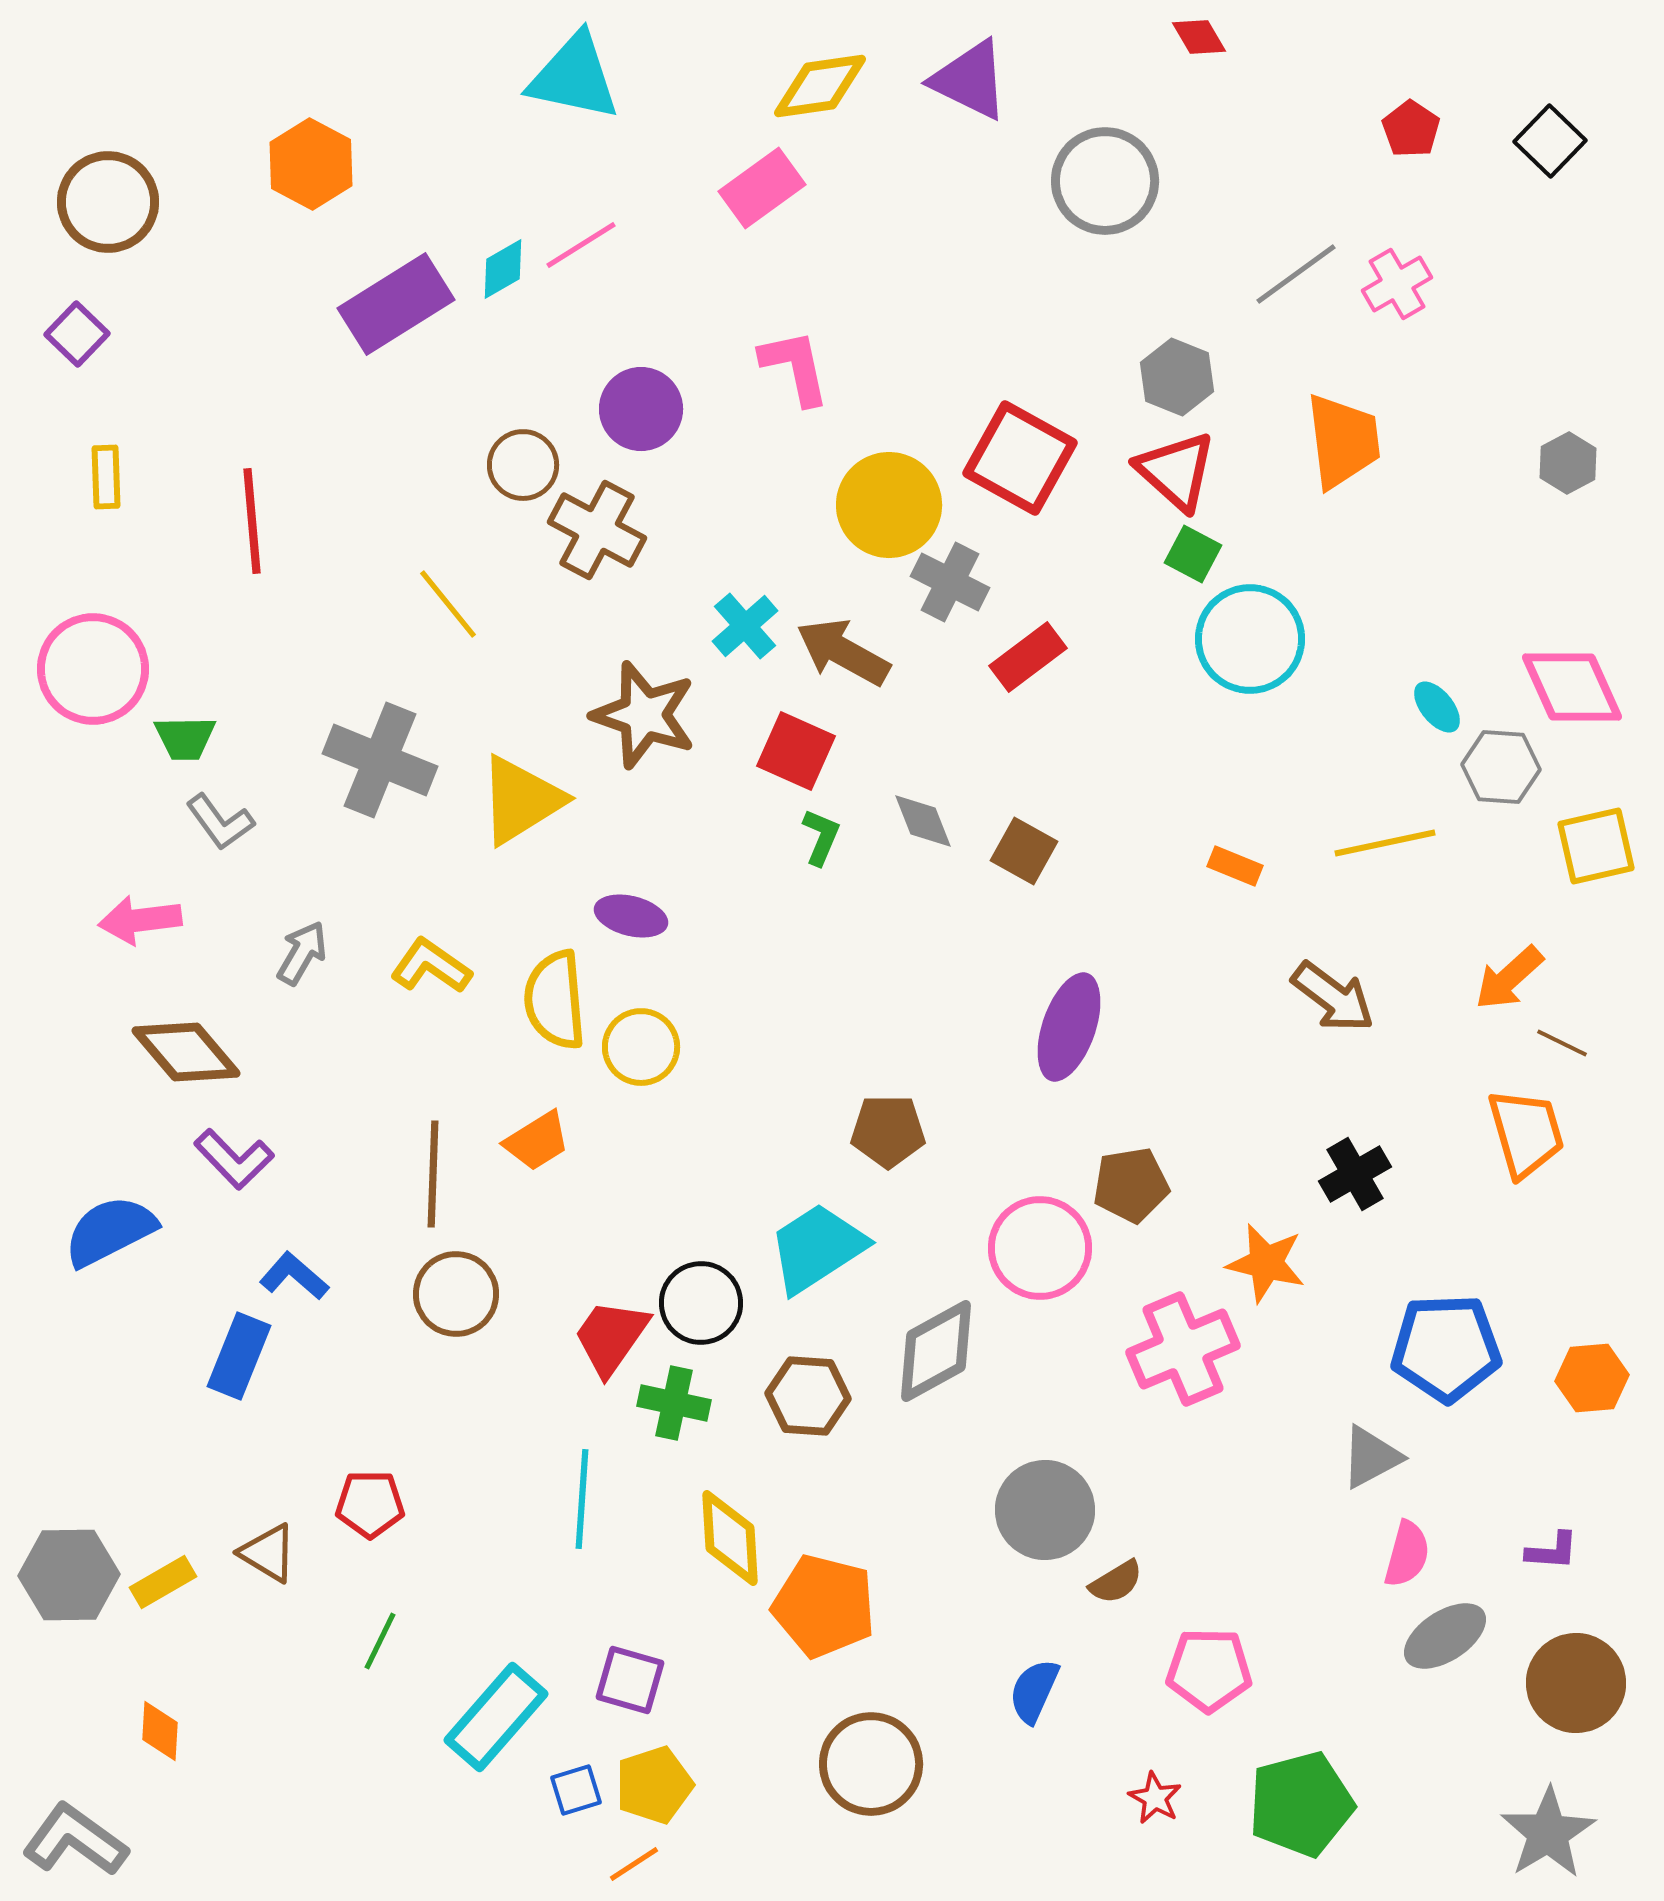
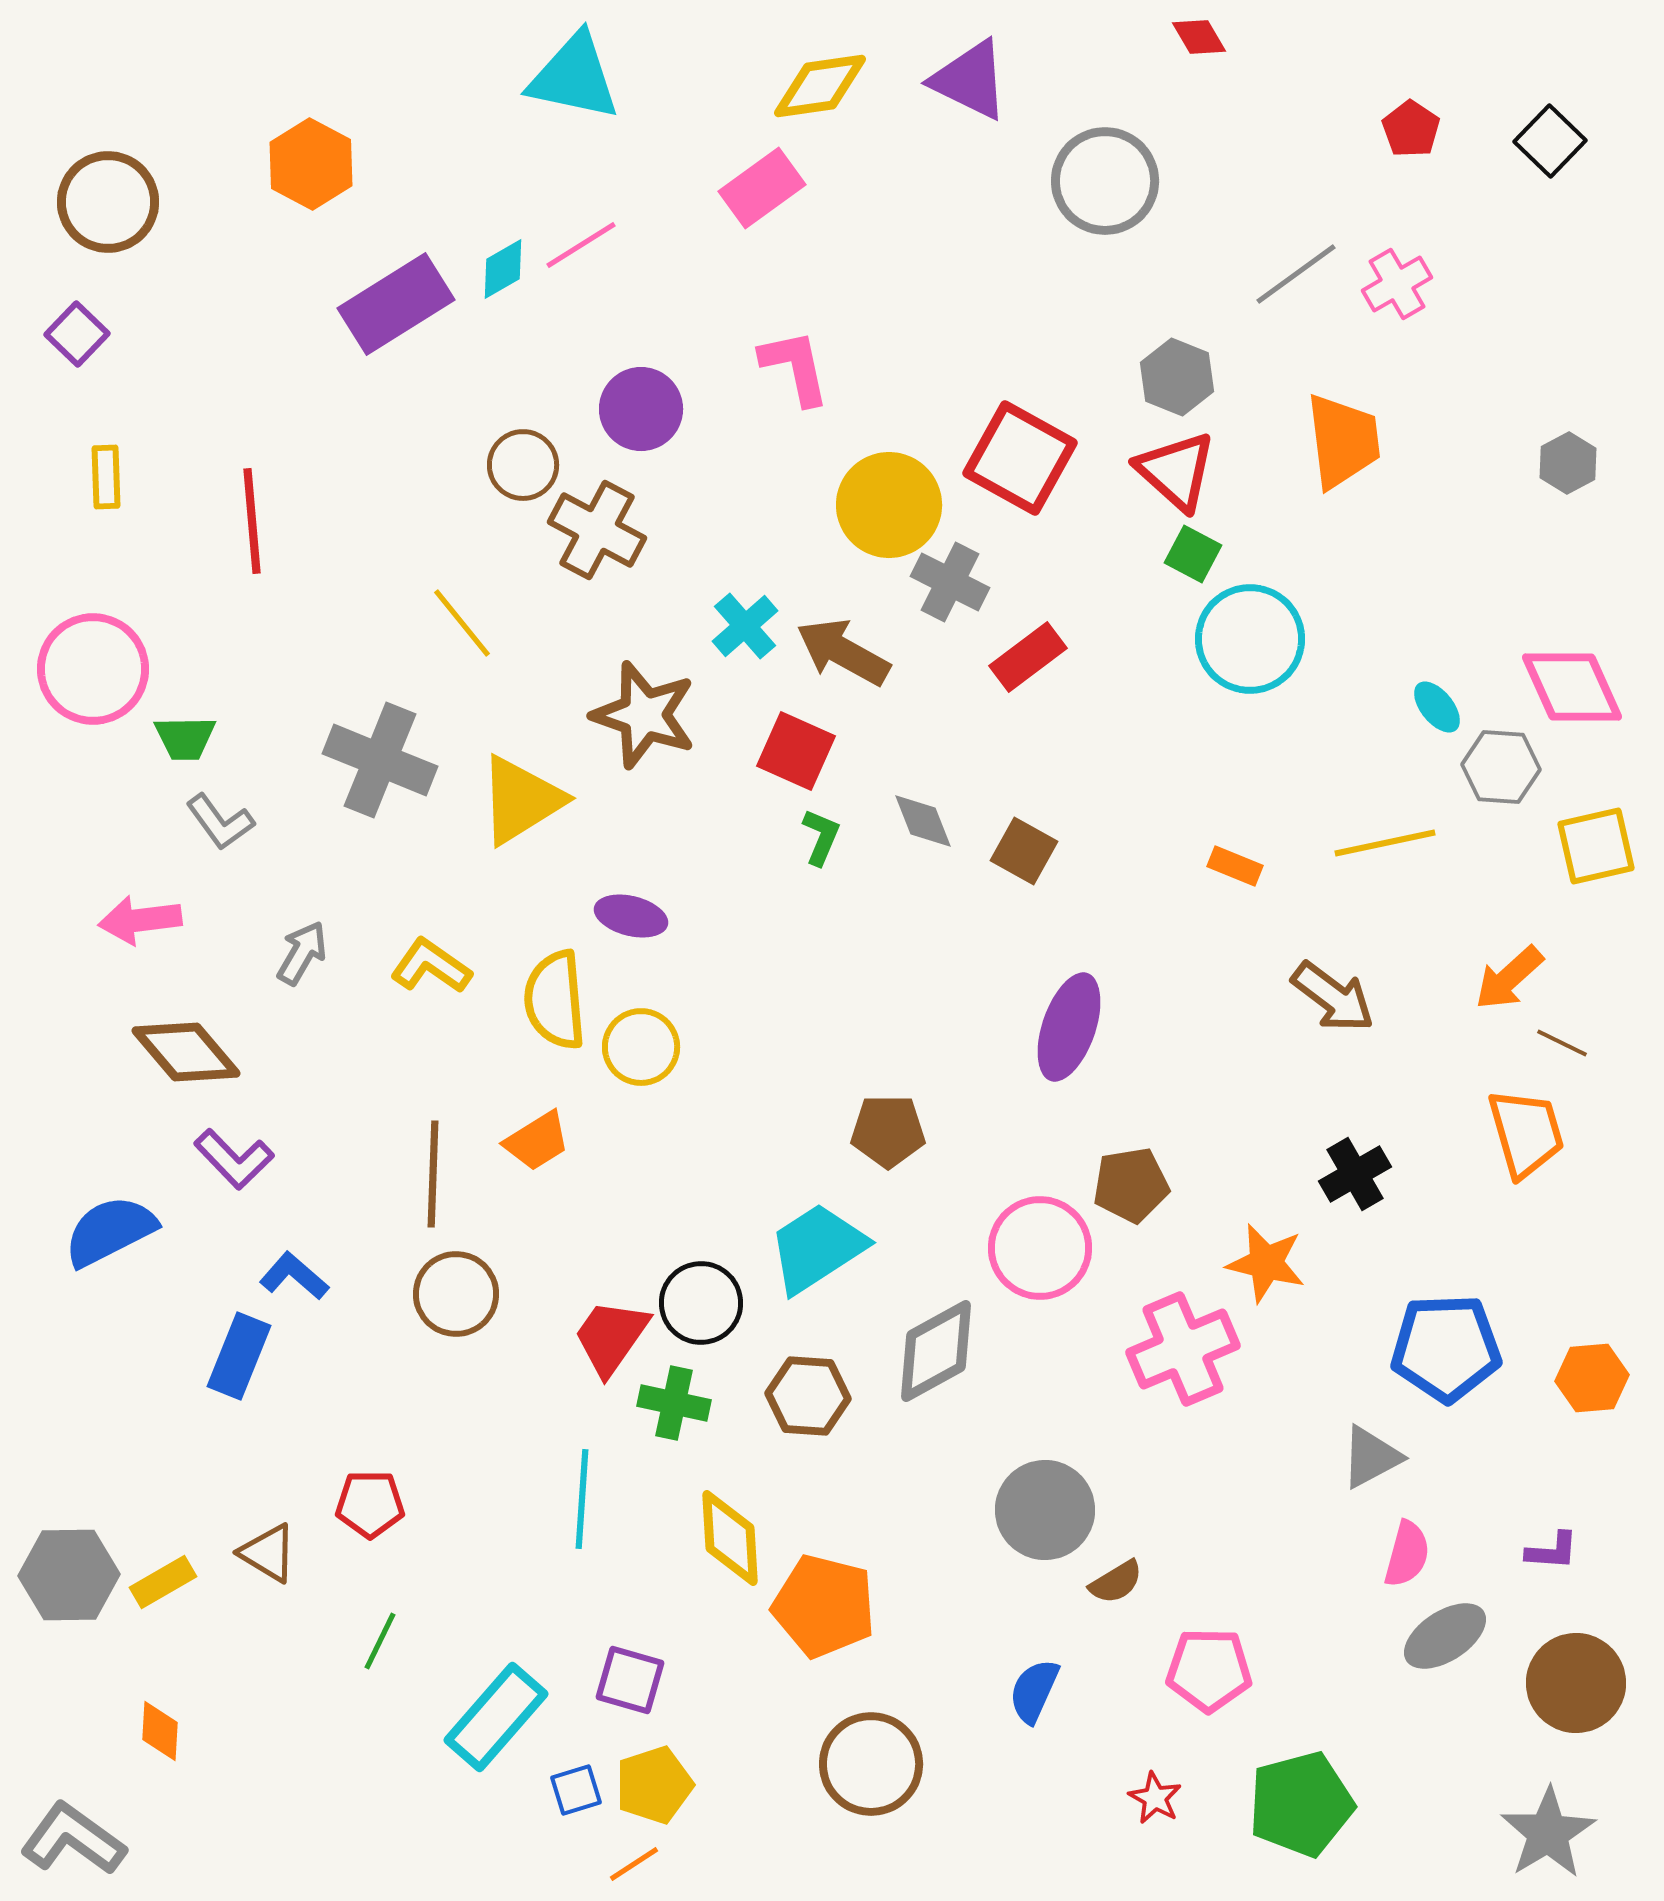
yellow line at (448, 604): moved 14 px right, 19 px down
gray L-shape at (75, 1840): moved 2 px left, 1 px up
